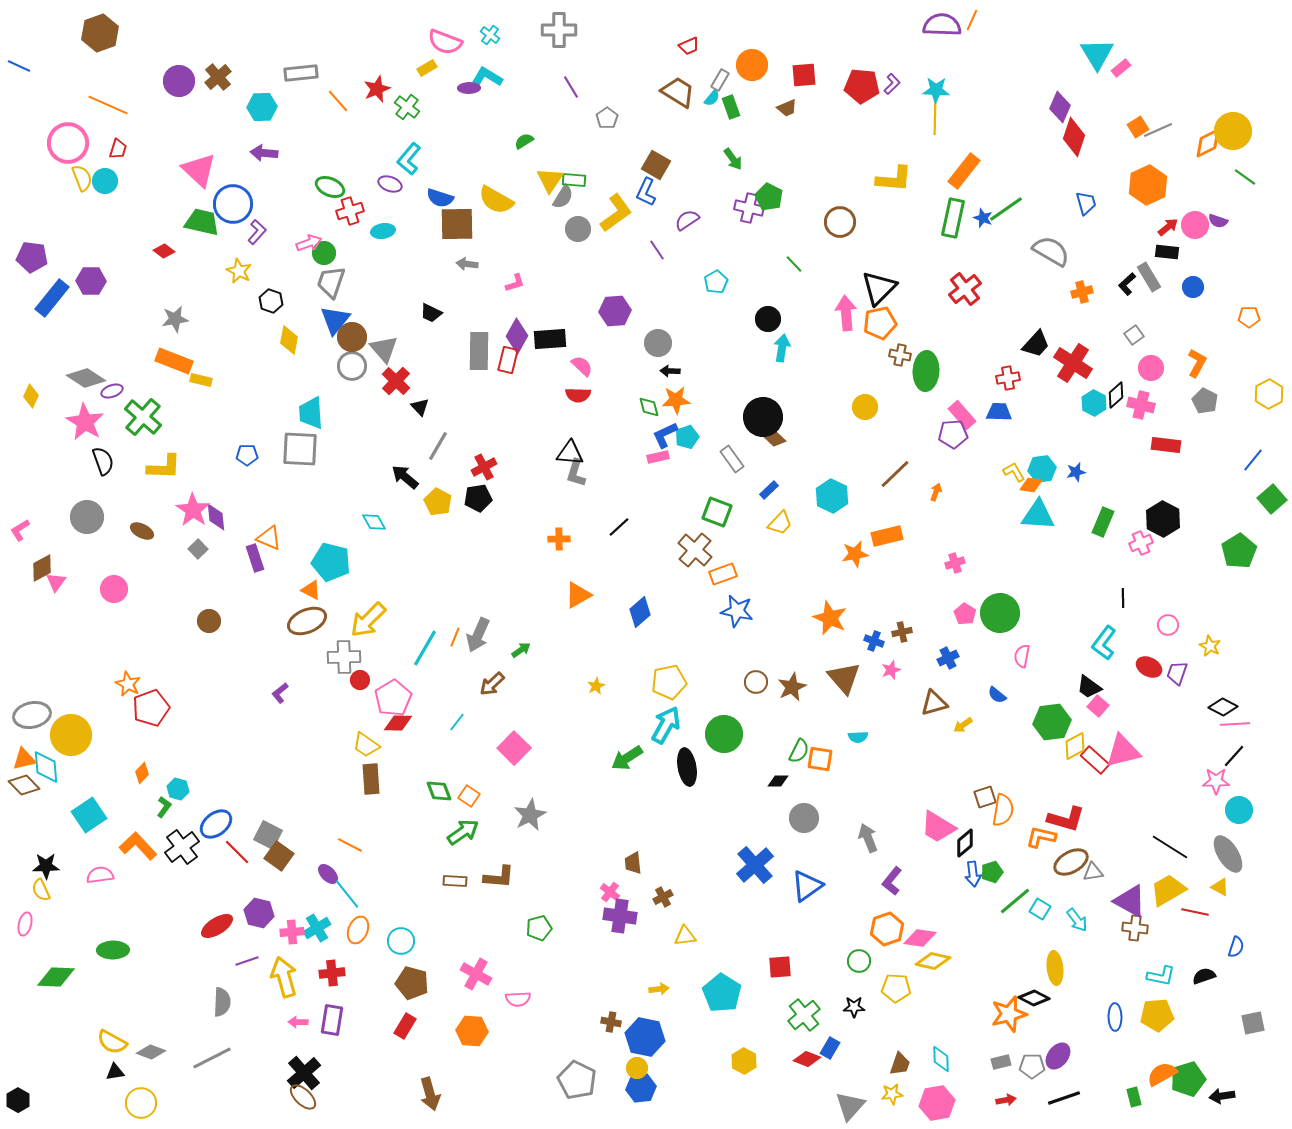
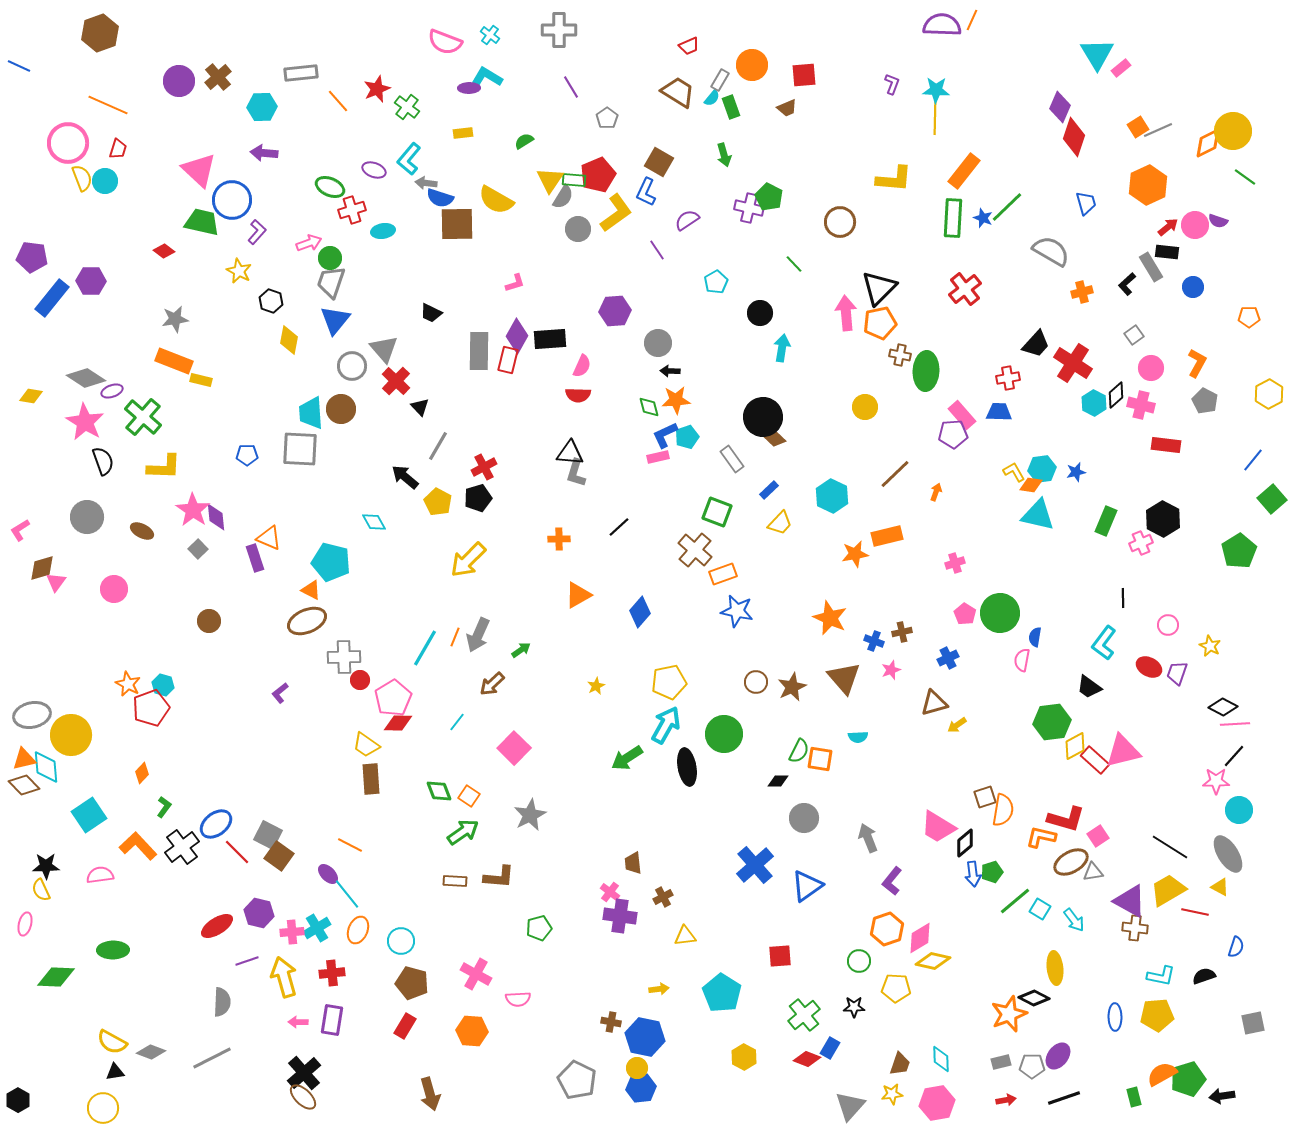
yellow rectangle at (427, 68): moved 36 px right, 65 px down; rotated 24 degrees clockwise
purple L-shape at (892, 84): rotated 25 degrees counterclockwise
red pentagon at (862, 86): moved 264 px left, 89 px down; rotated 28 degrees counterclockwise
green arrow at (733, 159): moved 9 px left, 4 px up; rotated 20 degrees clockwise
brown square at (656, 165): moved 3 px right, 3 px up
purple ellipse at (390, 184): moved 16 px left, 14 px up
blue circle at (233, 204): moved 1 px left, 4 px up
green line at (1006, 209): moved 1 px right, 2 px up; rotated 9 degrees counterclockwise
red cross at (350, 211): moved 2 px right, 1 px up
green rectangle at (953, 218): rotated 9 degrees counterclockwise
green circle at (324, 253): moved 6 px right, 5 px down
gray arrow at (467, 264): moved 41 px left, 81 px up
gray rectangle at (1149, 277): moved 2 px right, 10 px up
black circle at (768, 319): moved 8 px left, 6 px up
brown circle at (352, 337): moved 11 px left, 72 px down
pink semicircle at (582, 366): rotated 70 degrees clockwise
yellow diamond at (31, 396): rotated 75 degrees clockwise
black pentagon at (478, 498): rotated 8 degrees counterclockwise
cyan triangle at (1038, 515): rotated 9 degrees clockwise
green rectangle at (1103, 522): moved 3 px right, 1 px up
brown diamond at (42, 568): rotated 12 degrees clockwise
blue diamond at (640, 612): rotated 8 degrees counterclockwise
yellow arrow at (368, 620): moved 100 px right, 60 px up
pink semicircle at (1022, 656): moved 4 px down
blue semicircle at (997, 695): moved 38 px right, 58 px up; rotated 60 degrees clockwise
pink square at (1098, 706): moved 130 px down; rotated 15 degrees clockwise
yellow arrow at (963, 725): moved 6 px left
cyan hexagon at (178, 789): moved 15 px left, 104 px up
cyan arrow at (1077, 920): moved 3 px left
pink diamond at (920, 938): rotated 40 degrees counterclockwise
red square at (780, 967): moved 11 px up
orange star at (1009, 1014): rotated 6 degrees counterclockwise
yellow hexagon at (744, 1061): moved 4 px up
yellow circle at (141, 1103): moved 38 px left, 5 px down
